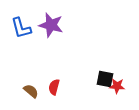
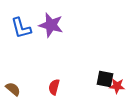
brown semicircle: moved 18 px left, 2 px up
